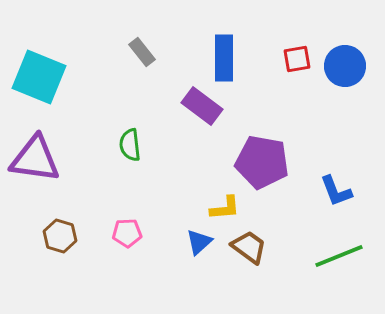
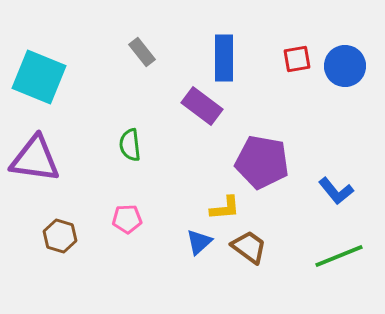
blue L-shape: rotated 18 degrees counterclockwise
pink pentagon: moved 14 px up
